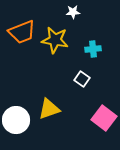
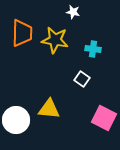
white star: rotated 16 degrees clockwise
orange trapezoid: moved 1 px down; rotated 68 degrees counterclockwise
cyan cross: rotated 14 degrees clockwise
yellow triangle: rotated 25 degrees clockwise
pink square: rotated 10 degrees counterclockwise
